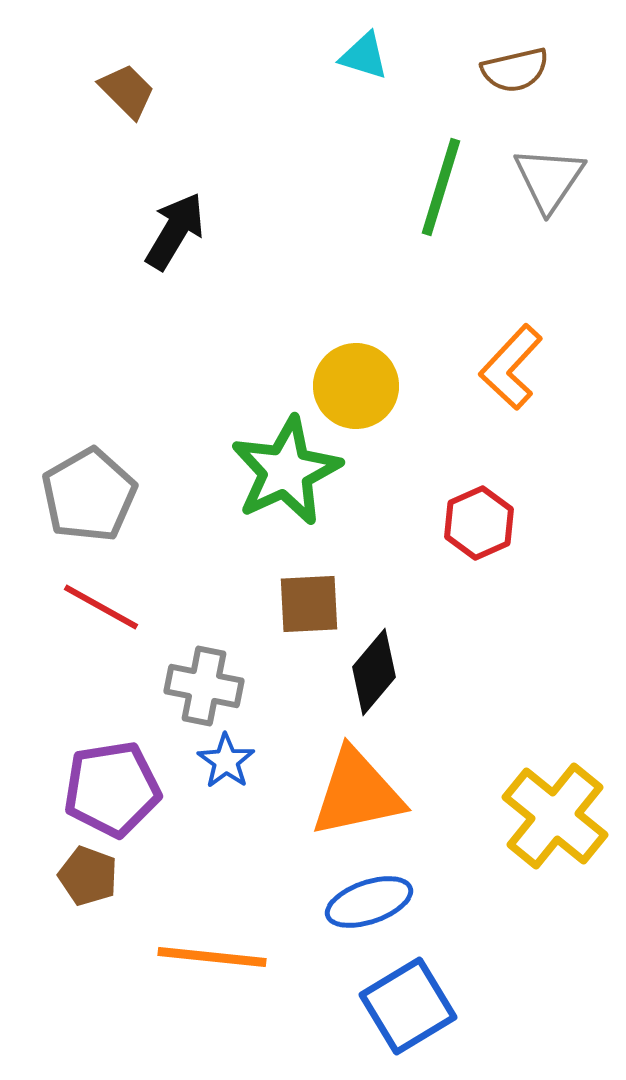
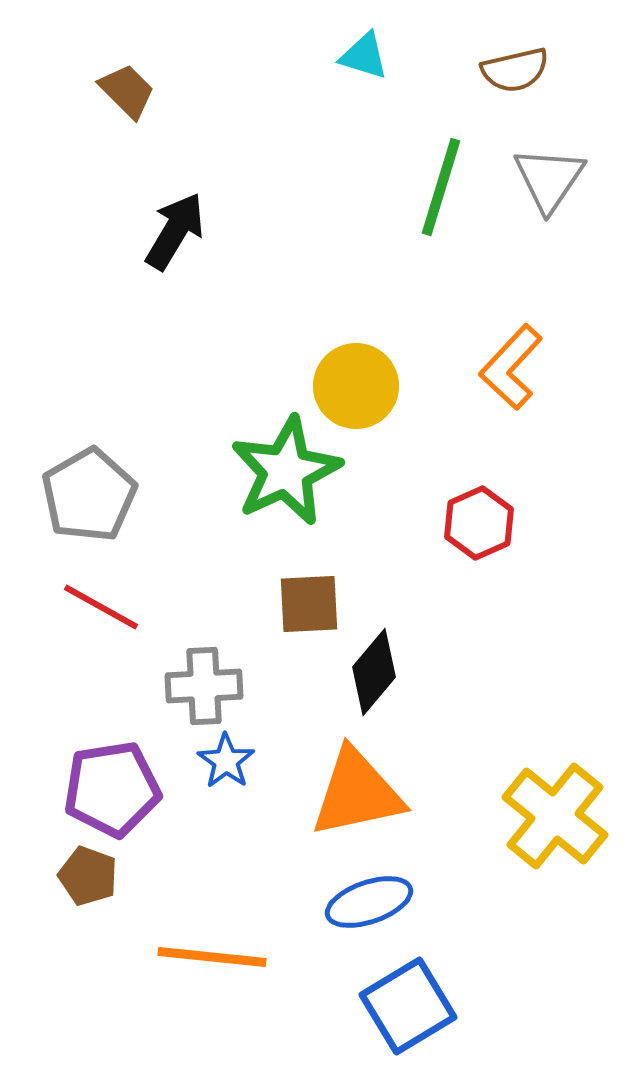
gray cross: rotated 14 degrees counterclockwise
